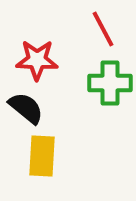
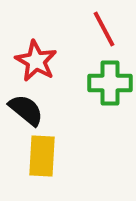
red line: moved 1 px right
red star: moved 1 px left, 1 px down; rotated 27 degrees clockwise
black semicircle: moved 2 px down
